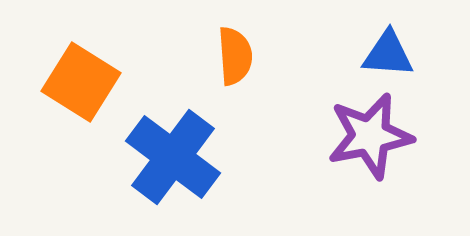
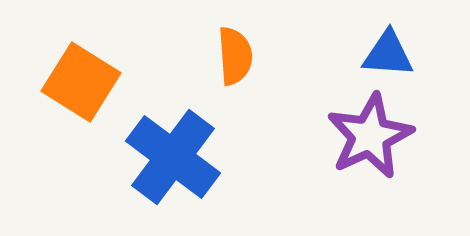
purple star: rotated 14 degrees counterclockwise
